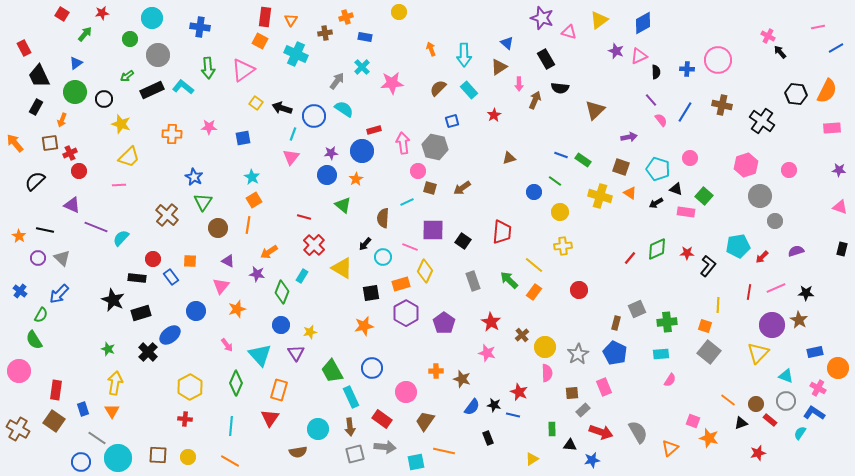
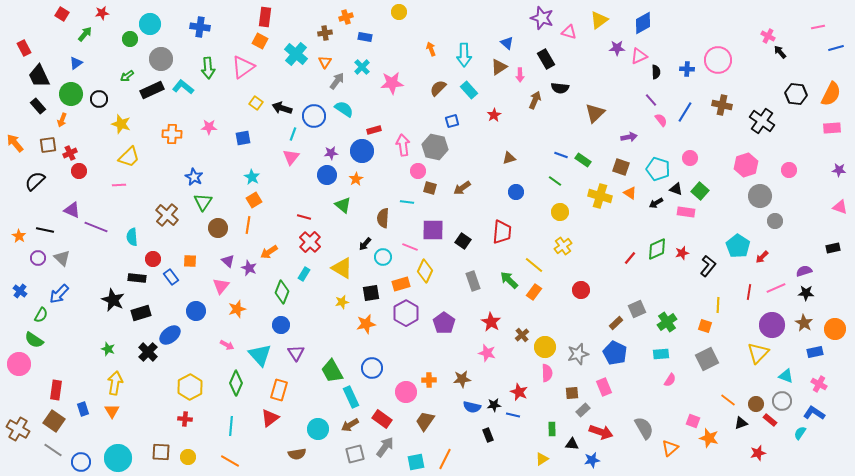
cyan circle at (152, 18): moved 2 px left, 6 px down
orange triangle at (291, 20): moved 34 px right, 42 px down
blue line at (836, 48): rotated 14 degrees clockwise
purple star at (616, 51): moved 1 px right, 3 px up; rotated 21 degrees counterclockwise
cyan cross at (296, 54): rotated 15 degrees clockwise
gray circle at (158, 55): moved 3 px right, 4 px down
pink triangle at (243, 70): moved 3 px up
pink arrow at (519, 84): moved 1 px right, 9 px up
orange semicircle at (827, 91): moved 4 px right, 3 px down
green circle at (75, 92): moved 4 px left, 2 px down
black circle at (104, 99): moved 5 px left
black rectangle at (36, 107): moved 2 px right, 1 px up; rotated 70 degrees counterclockwise
brown triangle at (595, 110): moved 3 px down
brown square at (50, 143): moved 2 px left, 2 px down
pink arrow at (403, 143): moved 2 px down
blue circle at (534, 192): moved 18 px left
green square at (704, 196): moved 4 px left, 5 px up
cyan line at (407, 202): rotated 32 degrees clockwise
purple triangle at (72, 205): moved 5 px down
cyan semicircle at (121, 238): moved 11 px right, 1 px up; rotated 48 degrees counterclockwise
red cross at (314, 245): moved 4 px left, 3 px up
yellow cross at (563, 246): rotated 30 degrees counterclockwise
cyan pentagon at (738, 246): rotated 30 degrees counterclockwise
black rectangle at (842, 249): moved 9 px left, 1 px up; rotated 64 degrees clockwise
purple semicircle at (796, 251): moved 8 px right, 20 px down
red star at (687, 253): moved 5 px left; rotated 16 degrees counterclockwise
purple triangle at (228, 261): rotated 16 degrees clockwise
purple star at (257, 274): moved 8 px left, 6 px up; rotated 14 degrees clockwise
cyan rectangle at (302, 276): moved 2 px right, 2 px up
red circle at (579, 290): moved 2 px right
brown star at (799, 320): moved 5 px right, 3 px down
green cross at (667, 322): rotated 30 degrees counterclockwise
brown rectangle at (616, 323): rotated 32 degrees clockwise
orange star at (364, 326): moved 2 px right, 2 px up
yellow star at (310, 332): moved 32 px right, 30 px up
green semicircle at (34, 340): rotated 24 degrees counterclockwise
pink arrow at (227, 345): rotated 24 degrees counterclockwise
gray square at (709, 352): moved 2 px left, 7 px down; rotated 25 degrees clockwise
gray star at (578, 354): rotated 15 degrees clockwise
orange circle at (838, 368): moved 3 px left, 39 px up
pink circle at (19, 371): moved 7 px up
orange cross at (436, 371): moved 7 px left, 9 px down
brown star at (462, 379): rotated 24 degrees counterclockwise
pink cross at (818, 388): moved 1 px right, 4 px up
gray circle at (786, 401): moved 4 px left
black star at (494, 405): rotated 16 degrees counterclockwise
blue semicircle at (472, 407): rotated 66 degrees clockwise
red triangle at (270, 418): rotated 18 degrees clockwise
brown arrow at (350, 427): moved 2 px up; rotated 66 degrees clockwise
gray semicircle at (638, 432): moved 6 px right, 4 px up
gray line at (97, 438): moved 44 px left, 12 px down
black rectangle at (488, 438): moved 3 px up
black triangle at (570, 445): moved 2 px right, 1 px up
gray arrow at (385, 447): rotated 60 degrees counterclockwise
orange line at (444, 451): moved 1 px right, 8 px down; rotated 75 degrees counterclockwise
brown semicircle at (298, 452): moved 1 px left, 2 px down
brown square at (158, 455): moved 3 px right, 3 px up
yellow triangle at (532, 459): moved 10 px right
